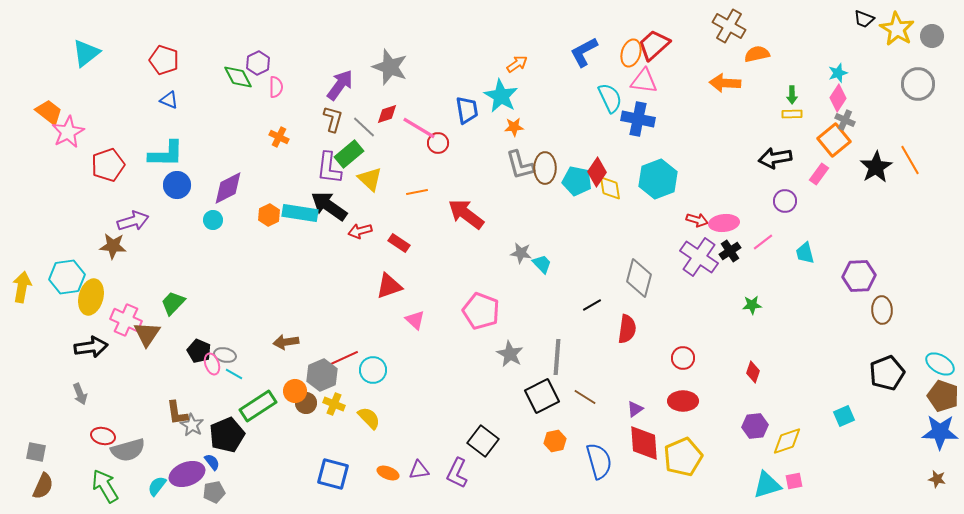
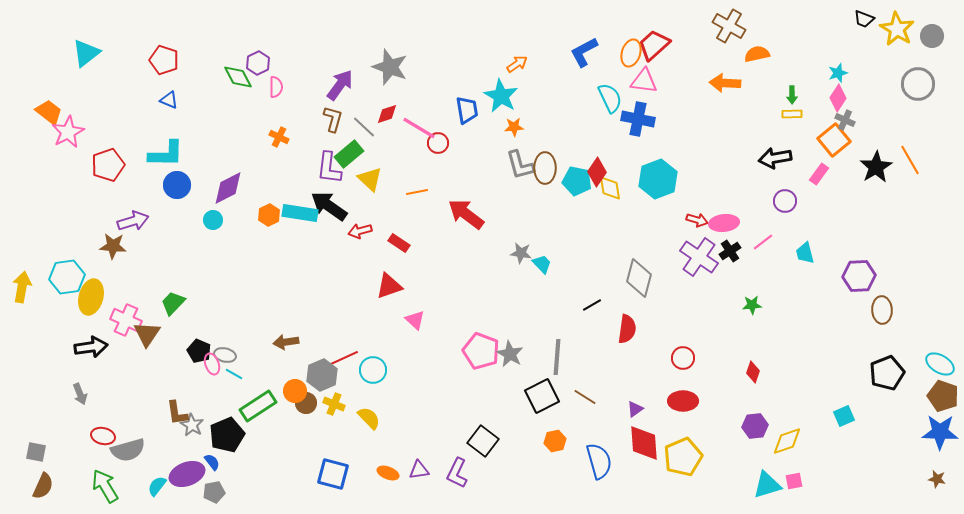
pink pentagon at (481, 311): moved 40 px down
